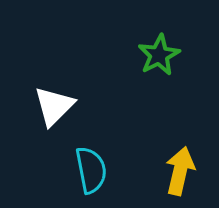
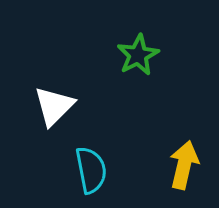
green star: moved 21 px left
yellow arrow: moved 4 px right, 6 px up
